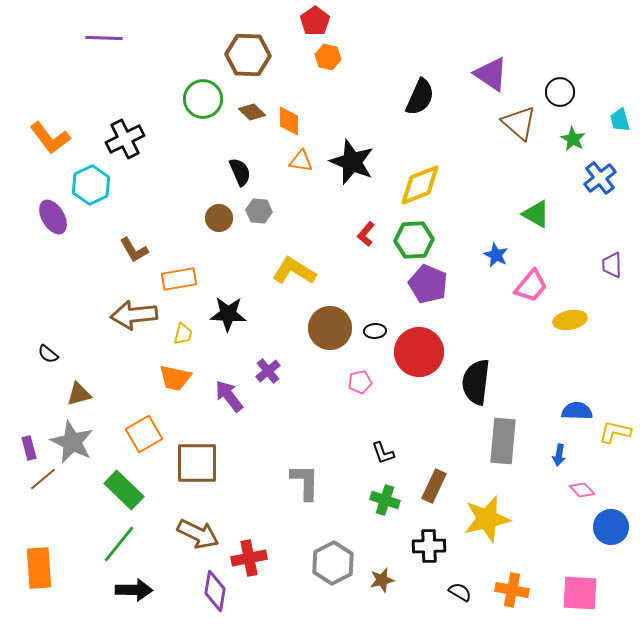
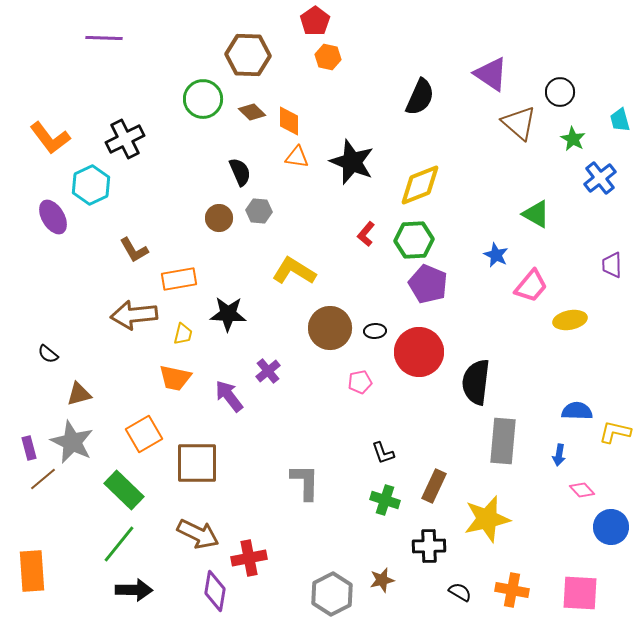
orange triangle at (301, 161): moved 4 px left, 4 px up
gray hexagon at (333, 563): moved 1 px left, 31 px down
orange rectangle at (39, 568): moved 7 px left, 3 px down
